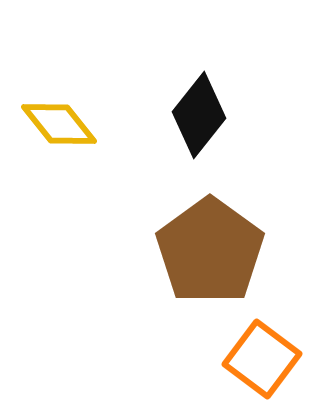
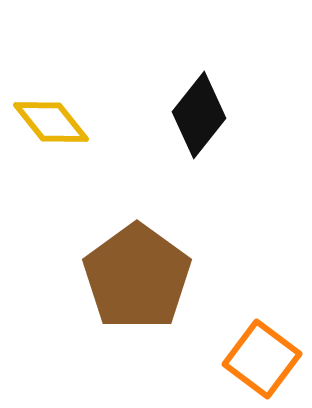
yellow diamond: moved 8 px left, 2 px up
brown pentagon: moved 73 px left, 26 px down
